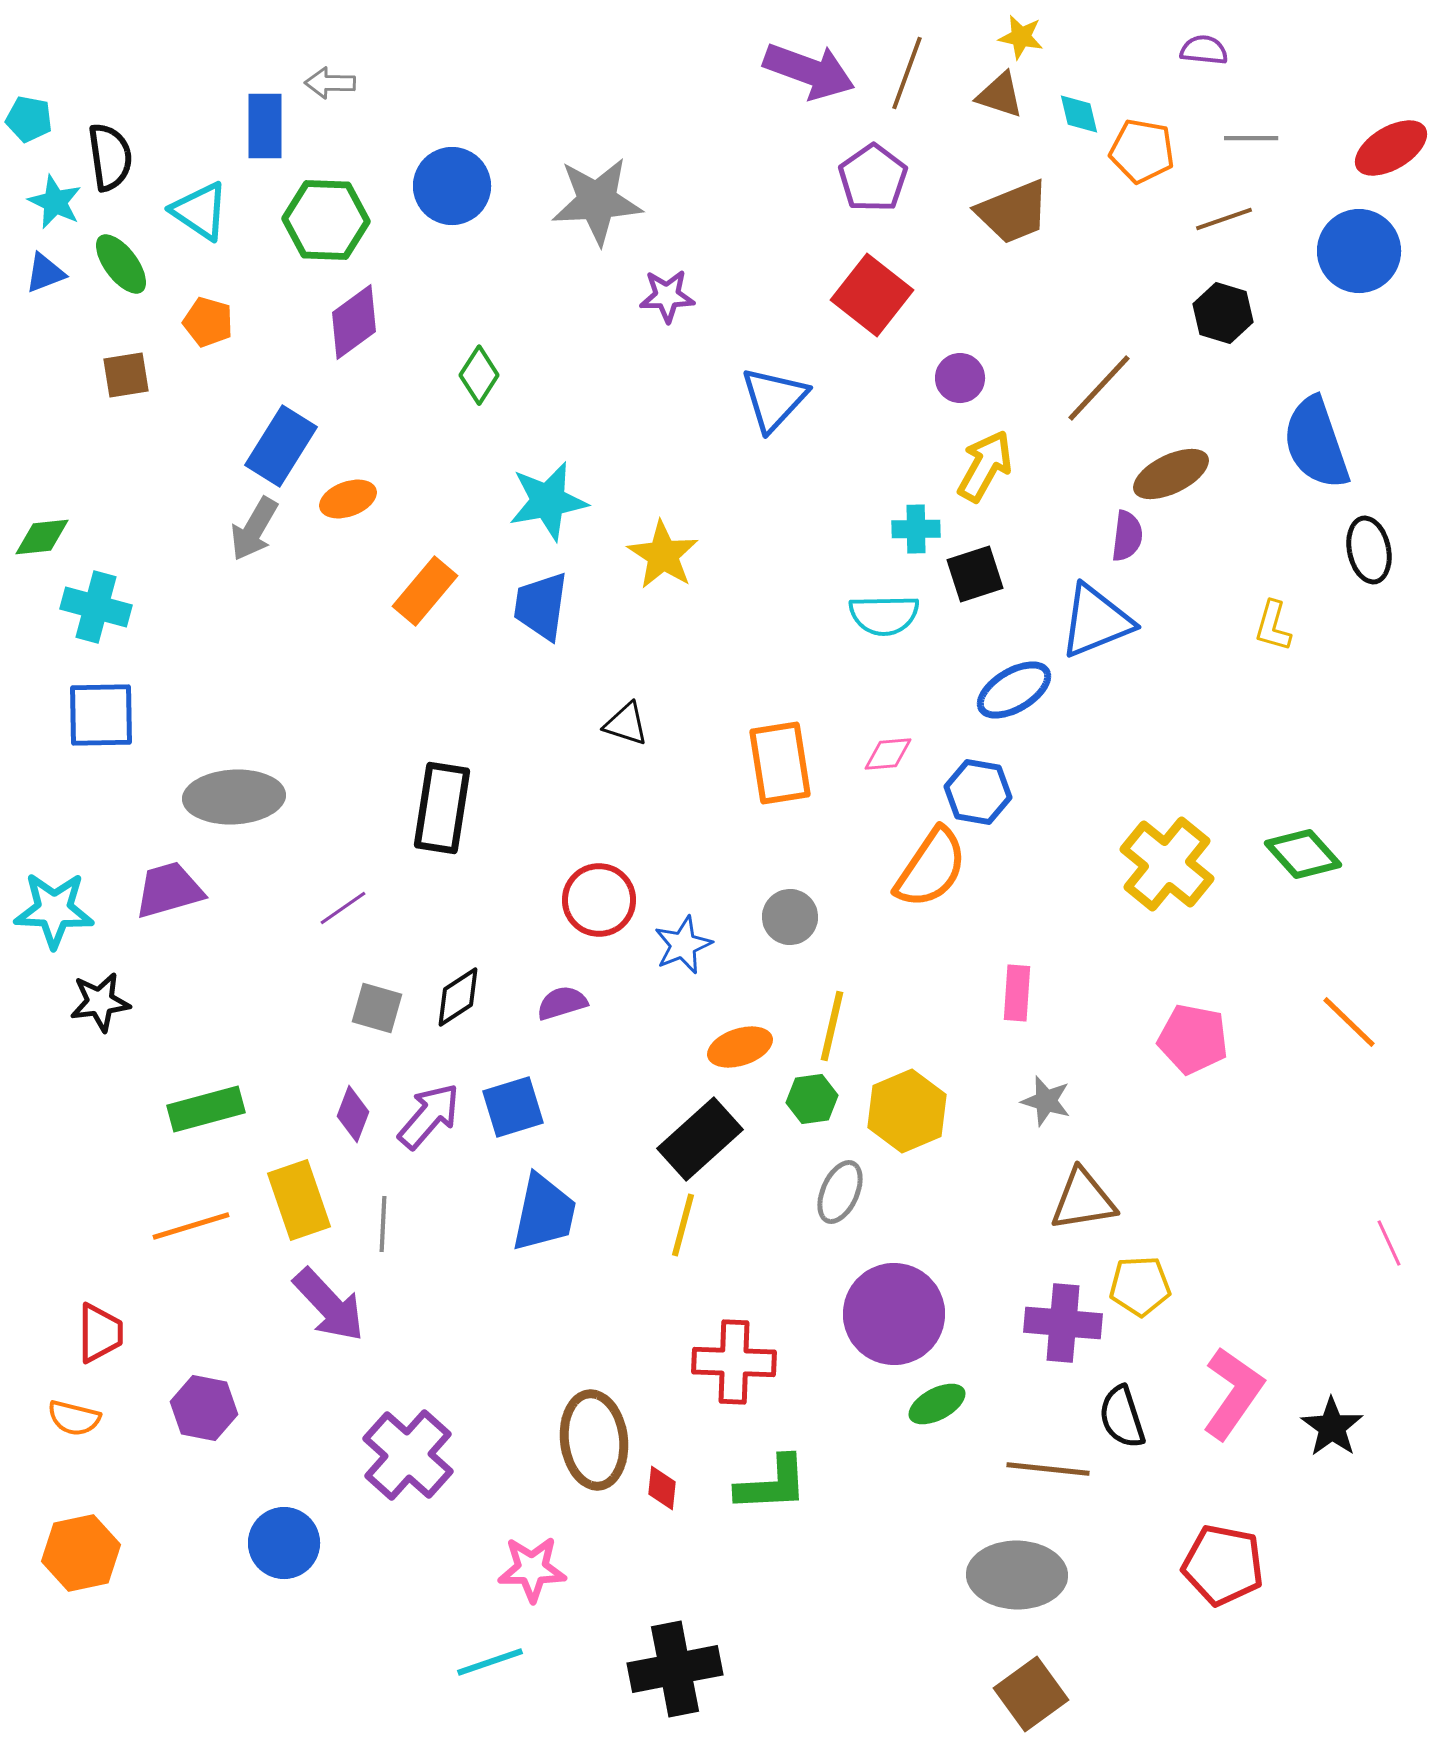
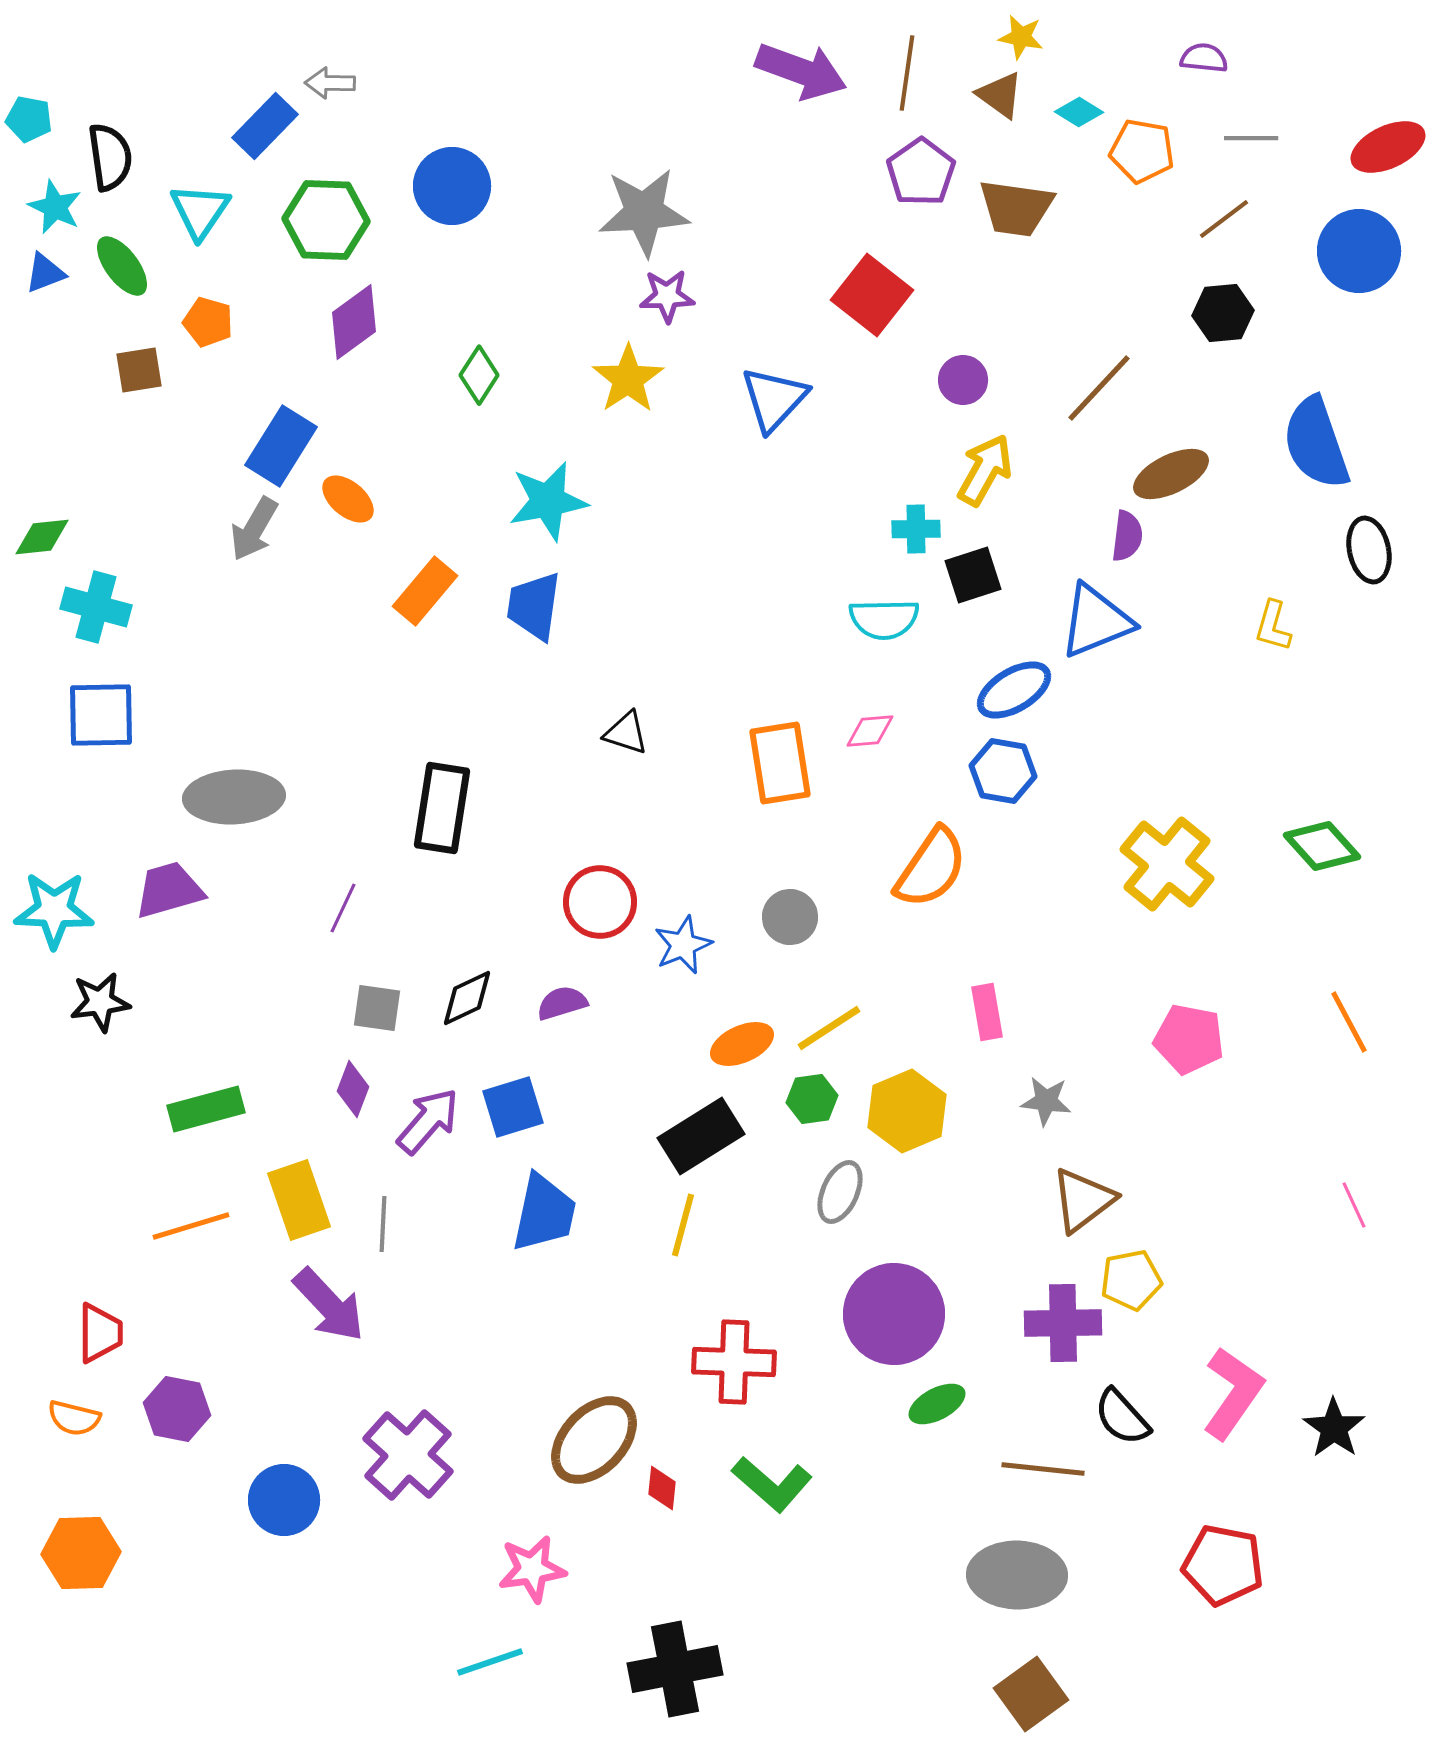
purple semicircle at (1204, 50): moved 8 px down
purple arrow at (809, 71): moved 8 px left
brown line at (907, 73): rotated 12 degrees counterclockwise
brown triangle at (1000, 95): rotated 18 degrees clockwise
cyan diamond at (1079, 114): moved 2 px up; rotated 45 degrees counterclockwise
blue rectangle at (265, 126): rotated 44 degrees clockwise
red ellipse at (1391, 148): moved 3 px left, 1 px up; rotated 6 degrees clockwise
purple pentagon at (873, 178): moved 48 px right, 6 px up
gray star at (597, 201): moved 47 px right, 11 px down
cyan star at (55, 202): moved 5 px down
cyan triangle at (200, 211): rotated 30 degrees clockwise
brown trapezoid at (1013, 212): moved 3 px right, 4 px up; rotated 30 degrees clockwise
brown line at (1224, 219): rotated 18 degrees counterclockwise
green ellipse at (121, 264): moved 1 px right, 2 px down
black hexagon at (1223, 313): rotated 22 degrees counterclockwise
brown square at (126, 375): moved 13 px right, 5 px up
purple circle at (960, 378): moved 3 px right, 2 px down
yellow arrow at (985, 466): moved 4 px down
orange ellipse at (348, 499): rotated 60 degrees clockwise
yellow star at (663, 555): moved 35 px left, 176 px up; rotated 6 degrees clockwise
black square at (975, 574): moved 2 px left, 1 px down
blue trapezoid at (541, 606): moved 7 px left
cyan semicircle at (884, 615): moved 4 px down
black triangle at (626, 724): moved 9 px down
pink diamond at (888, 754): moved 18 px left, 23 px up
blue hexagon at (978, 792): moved 25 px right, 21 px up
green diamond at (1303, 854): moved 19 px right, 8 px up
red circle at (599, 900): moved 1 px right, 2 px down
purple line at (343, 908): rotated 30 degrees counterclockwise
pink rectangle at (1017, 993): moved 30 px left, 19 px down; rotated 14 degrees counterclockwise
black diamond at (458, 997): moved 9 px right, 1 px down; rotated 8 degrees clockwise
gray square at (377, 1008): rotated 8 degrees counterclockwise
orange line at (1349, 1022): rotated 18 degrees clockwise
yellow line at (832, 1026): moved 3 px left, 2 px down; rotated 44 degrees clockwise
pink pentagon at (1193, 1039): moved 4 px left
orange ellipse at (740, 1047): moved 2 px right, 3 px up; rotated 6 degrees counterclockwise
gray star at (1046, 1101): rotated 9 degrees counterclockwise
purple diamond at (353, 1114): moved 25 px up
purple arrow at (429, 1116): moved 1 px left, 5 px down
black rectangle at (700, 1139): moved 1 px right, 3 px up; rotated 10 degrees clockwise
brown triangle at (1083, 1200): rotated 28 degrees counterclockwise
pink line at (1389, 1243): moved 35 px left, 38 px up
yellow pentagon at (1140, 1286): moved 9 px left, 6 px up; rotated 8 degrees counterclockwise
purple cross at (1063, 1323): rotated 6 degrees counterclockwise
purple hexagon at (204, 1408): moved 27 px left, 1 px down
black semicircle at (1122, 1417): rotated 24 degrees counterclockwise
black star at (1332, 1427): moved 2 px right, 1 px down
brown ellipse at (594, 1440): rotated 50 degrees clockwise
brown line at (1048, 1469): moved 5 px left
green L-shape at (772, 1484): rotated 44 degrees clockwise
blue circle at (284, 1543): moved 43 px up
orange hexagon at (81, 1553): rotated 10 degrees clockwise
pink star at (532, 1569): rotated 8 degrees counterclockwise
